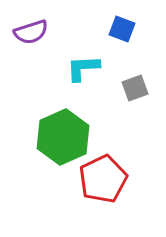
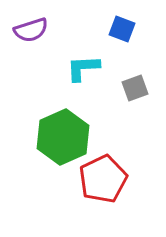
purple semicircle: moved 2 px up
